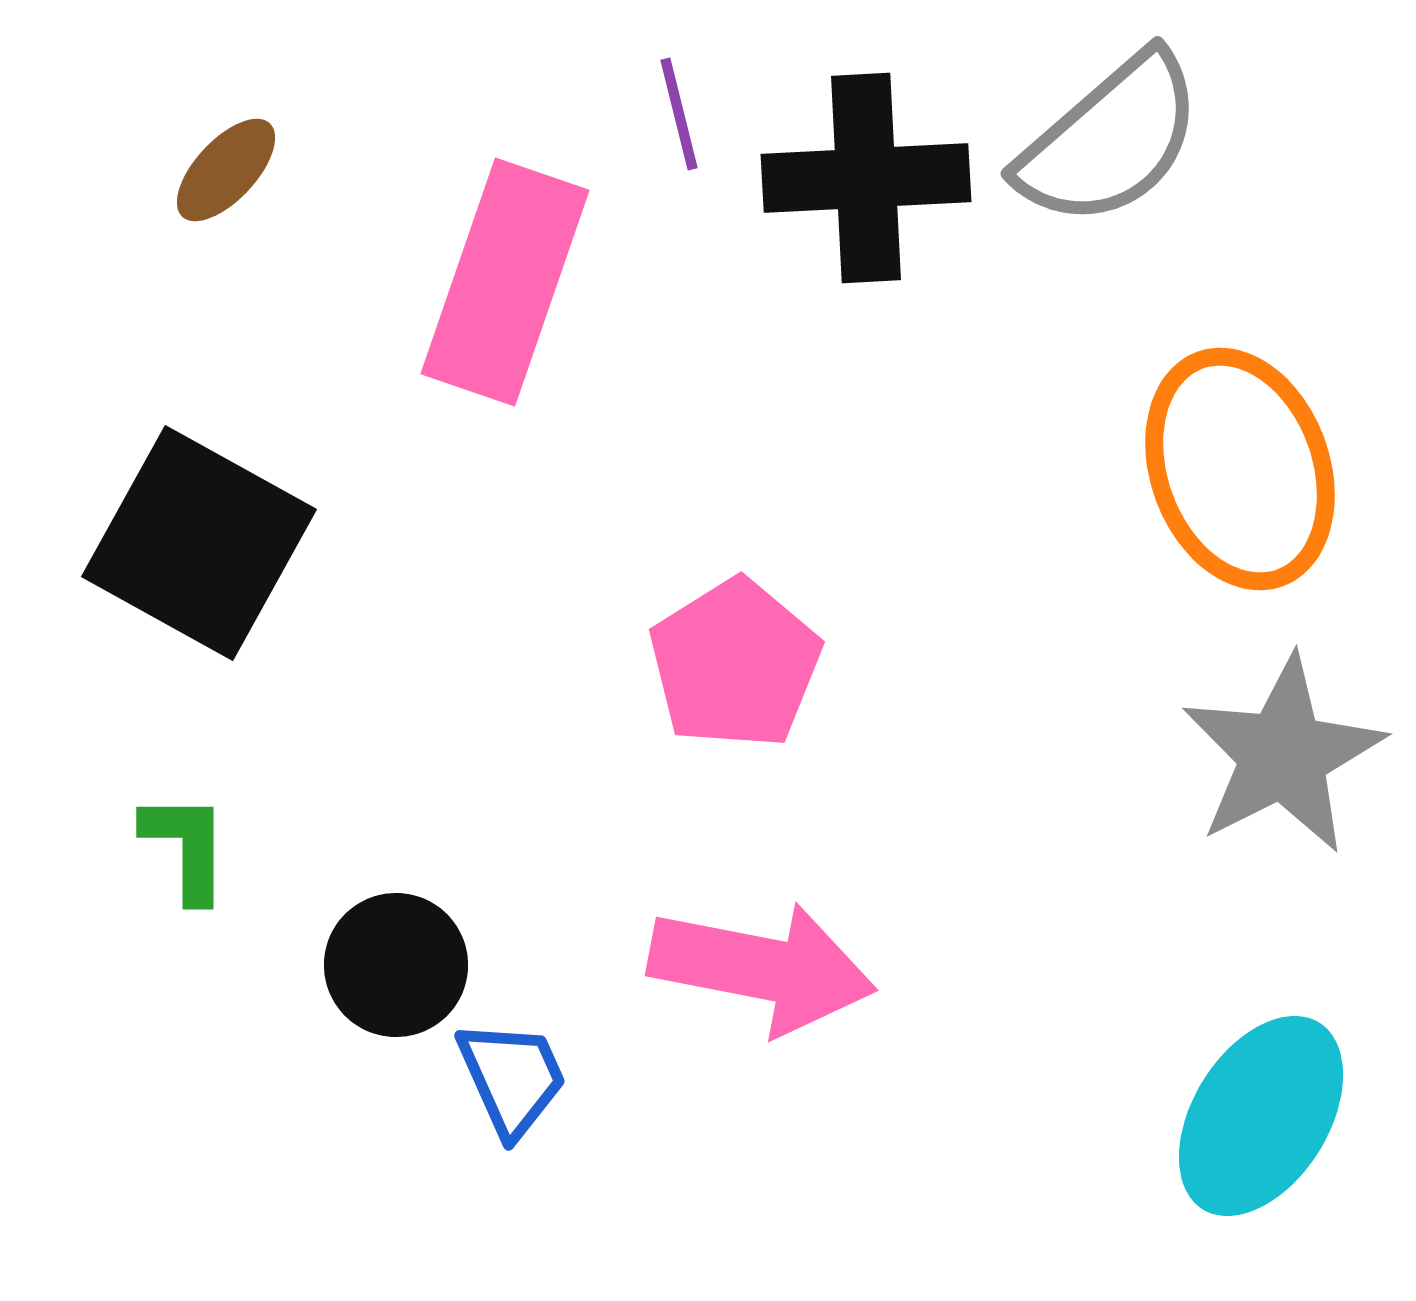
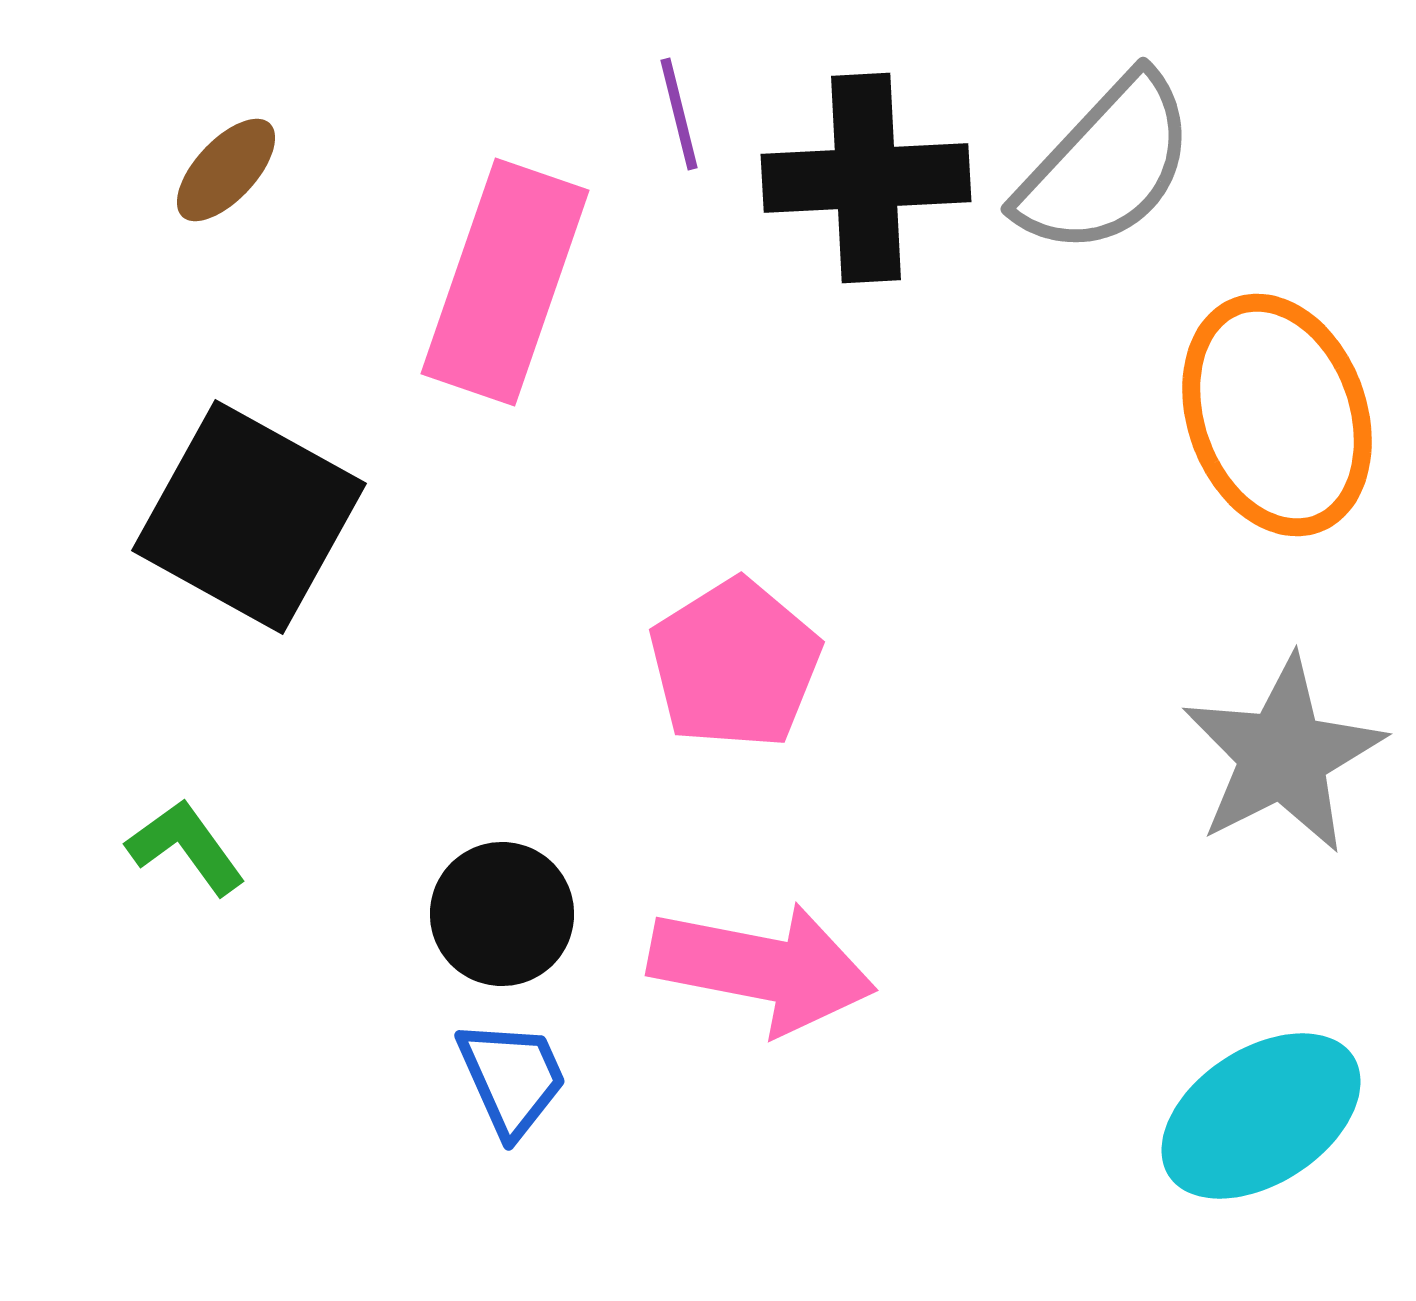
gray semicircle: moved 4 px left, 25 px down; rotated 6 degrees counterclockwise
orange ellipse: moved 37 px right, 54 px up
black square: moved 50 px right, 26 px up
green L-shape: rotated 36 degrees counterclockwise
black circle: moved 106 px right, 51 px up
cyan ellipse: rotated 25 degrees clockwise
